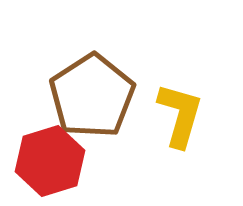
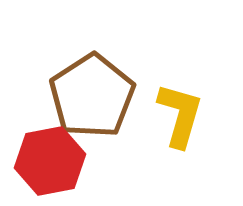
red hexagon: rotated 6 degrees clockwise
